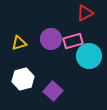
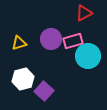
red triangle: moved 1 px left
cyan circle: moved 1 px left
purple square: moved 9 px left
